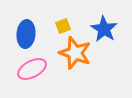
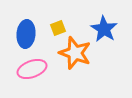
yellow square: moved 5 px left, 2 px down
pink ellipse: rotated 8 degrees clockwise
